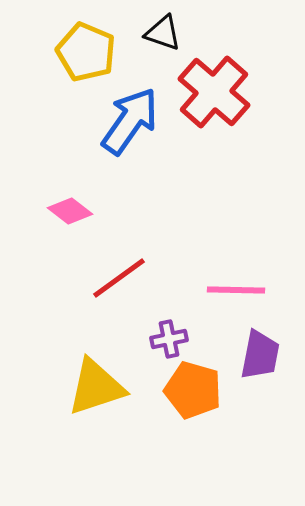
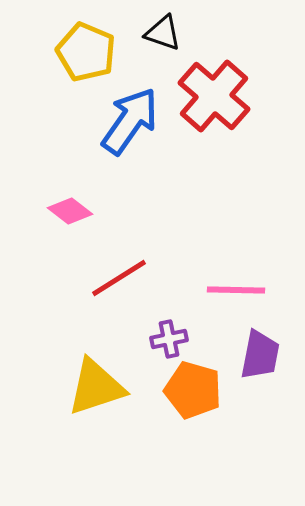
red cross: moved 4 px down
red line: rotated 4 degrees clockwise
